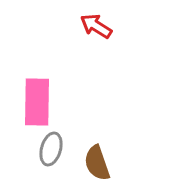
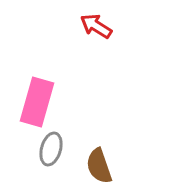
pink rectangle: rotated 15 degrees clockwise
brown semicircle: moved 2 px right, 3 px down
